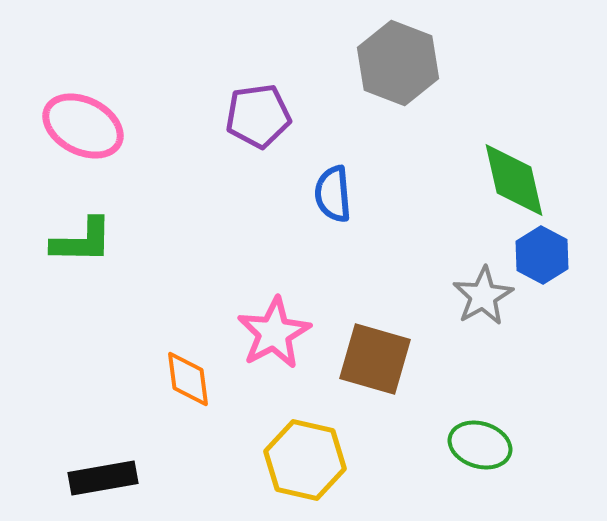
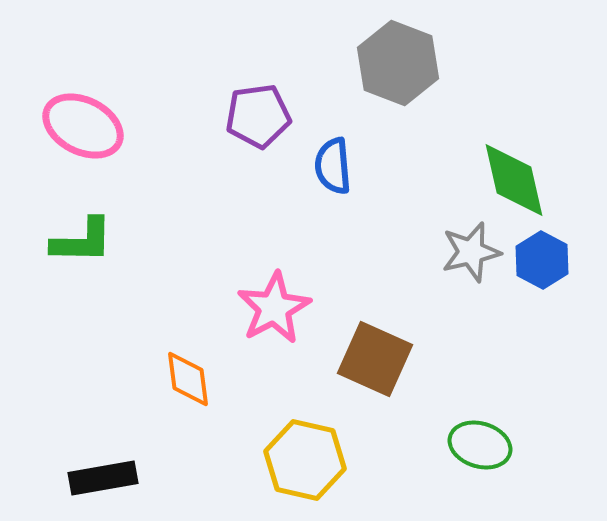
blue semicircle: moved 28 px up
blue hexagon: moved 5 px down
gray star: moved 12 px left, 44 px up; rotated 16 degrees clockwise
pink star: moved 25 px up
brown square: rotated 8 degrees clockwise
